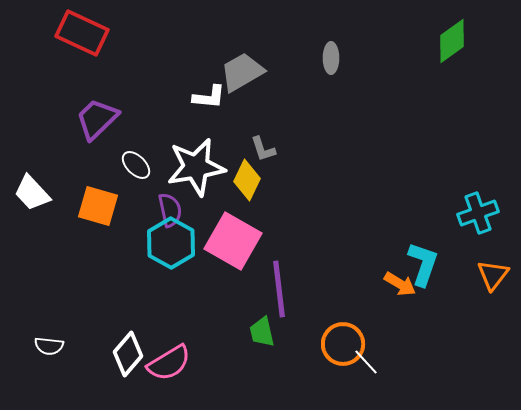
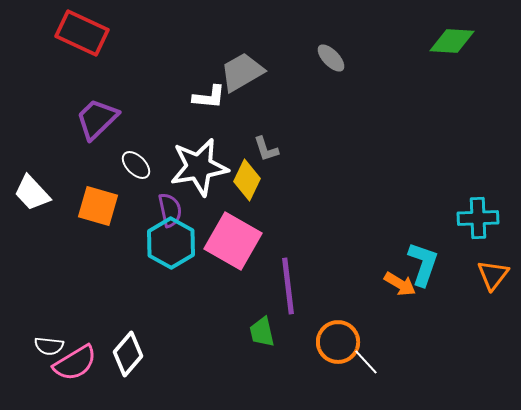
green diamond: rotated 39 degrees clockwise
gray ellipse: rotated 44 degrees counterclockwise
gray L-shape: moved 3 px right
white star: moved 3 px right
cyan cross: moved 5 px down; rotated 18 degrees clockwise
purple line: moved 9 px right, 3 px up
orange circle: moved 5 px left, 2 px up
pink semicircle: moved 94 px left
